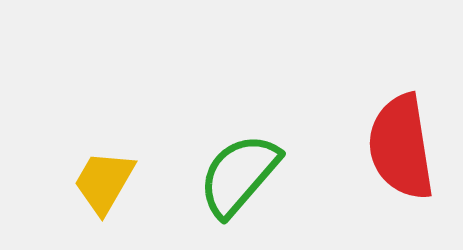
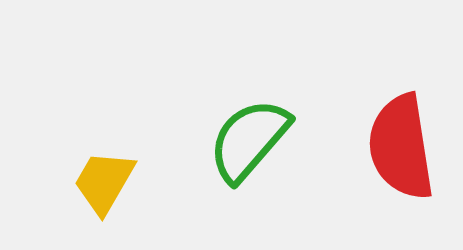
green semicircle: moved 10 px right, 35 px up
